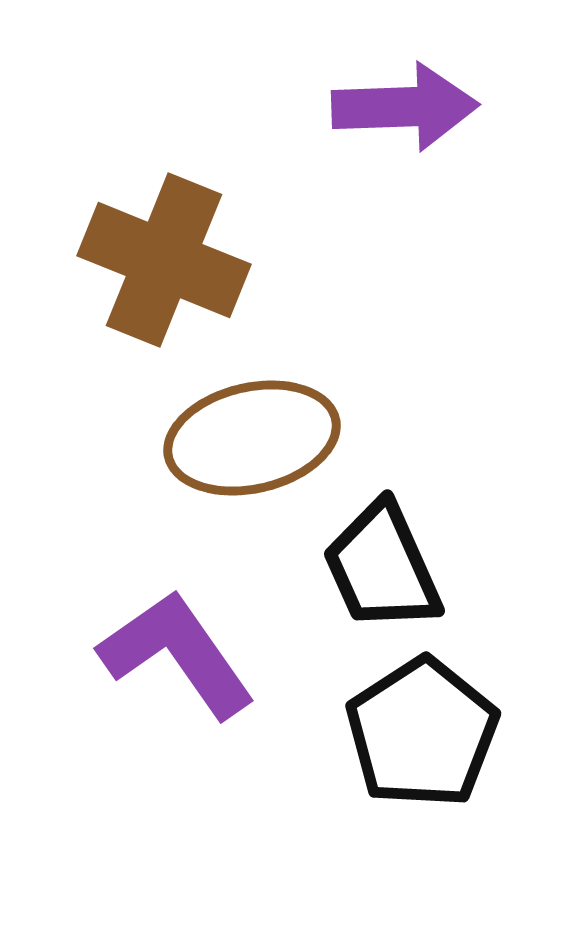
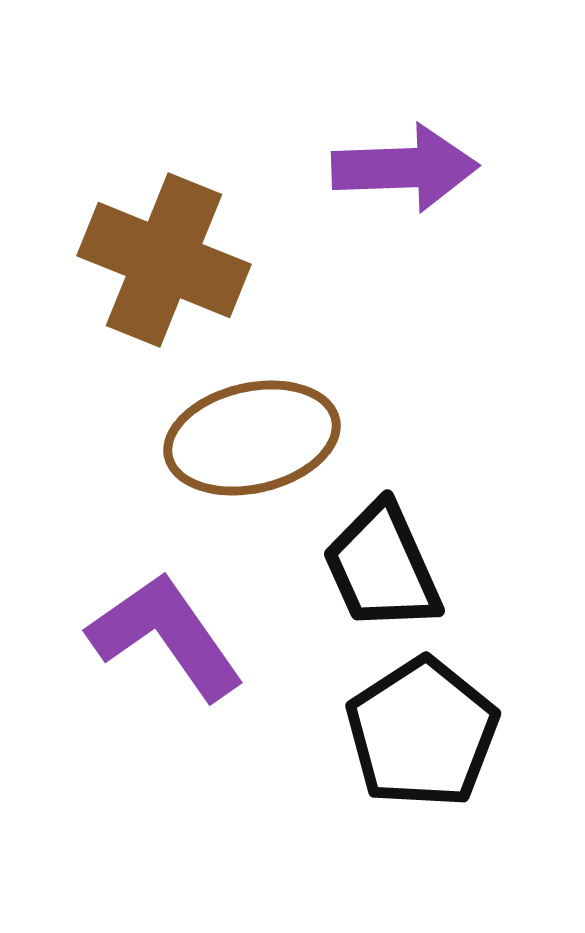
purple arrow: moved 61 px down
purple L-shape: moved 11 px left, 18 px up
